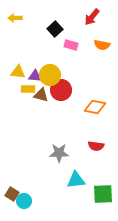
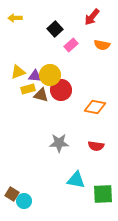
pink rectangle: rotated 56 degrees counterclockwise
yellow triangle: rotated 28 degrees counterclockwise
yellow rectangle: rotated 16 degrees counterclockwise
gray star: moved 10 px up
cyan triangle: rotated 18 degrees clockwise
